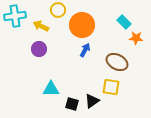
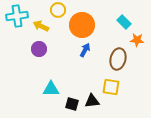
cyan cross: moved 2 px right
orange star: moved 1 px right, 2 px down
brown ellipse: moved 1 px right, 3 px up; rotated 75 degrees clockwise
black triangle: rotated 28 degrees clockwise
